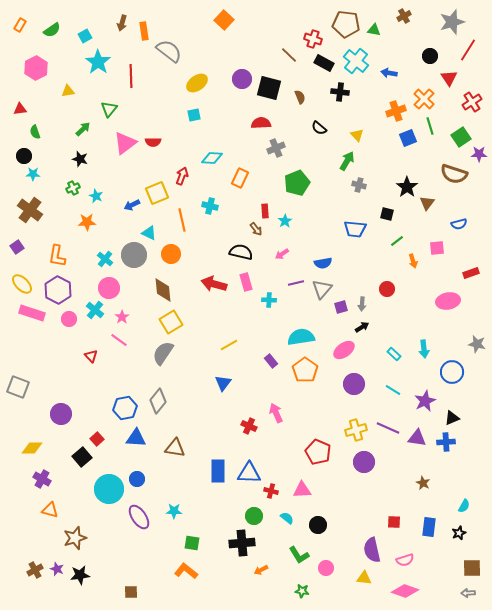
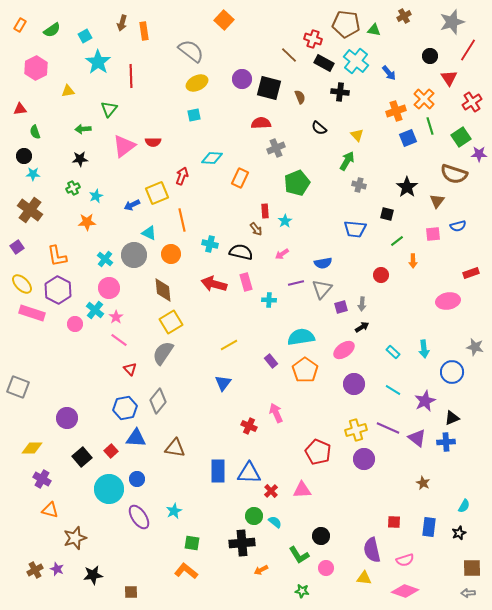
gray semicircle at (169, 51): moved 22 px right
blue arrow at (389, 73): rotated 140 degrees counterclockwise
yellow ellipse at (197, 83): rotated 10 degrees clockwise
green arrow at (83, 129): rotated 140 degrees counterclockwise
pink triangle at (125, 143): moved 1 px left, 3 px down
black star at (80, 159): rotated 21 degrees counterclockwise
cyan star at (96, 196): rotated 24 degrees clockwise
brown triangle at (427, 203): moved 10 px right, 2 px up
cyan cross at (210, 206): moved 38 px down
blue semicircle at (459, 224): moved 1 px left, 2 px down
pink square at (437, 248): moved 4 px left, 14 px up
orange L-shape at (57, 256): rotated 20 degrees counterclockwise
orange arrow at (413, 261): rotated 16 degrees clockwise
red circle at (387, 289): moved 6 px left, 14 px up
pink star at (122, 317): moved 6 px left
pink circle at (69, 319): moved 6 px right, 5 px down
gray star at (477, 344): moved 2 px left, 3 px down
cyan rectangle at (394, 354): moved 1 px left, 2 px up
red triangle at (91, 356): moved 39 px right, 13 px down
purple circle at (61, 414): moved 6 px right, 4 px down
purple triangle at (417, 438): rotated 30 degrees clockwise
red square at (97, 439): moved 14 px right, 12 px down
purple circle at (364, 462): moved 3 px up
red cross at (271, 491): rotated 32 degrees clockwise
cyan star at (174, 511): rotated 28 degrees counterclockwise
cyan semicircle at (287, 518): moved 12 px left, 4 px down
black circle at (318, 525): moved 3 px right, 11 px down
black star at (80, 575): moved 13 px right
